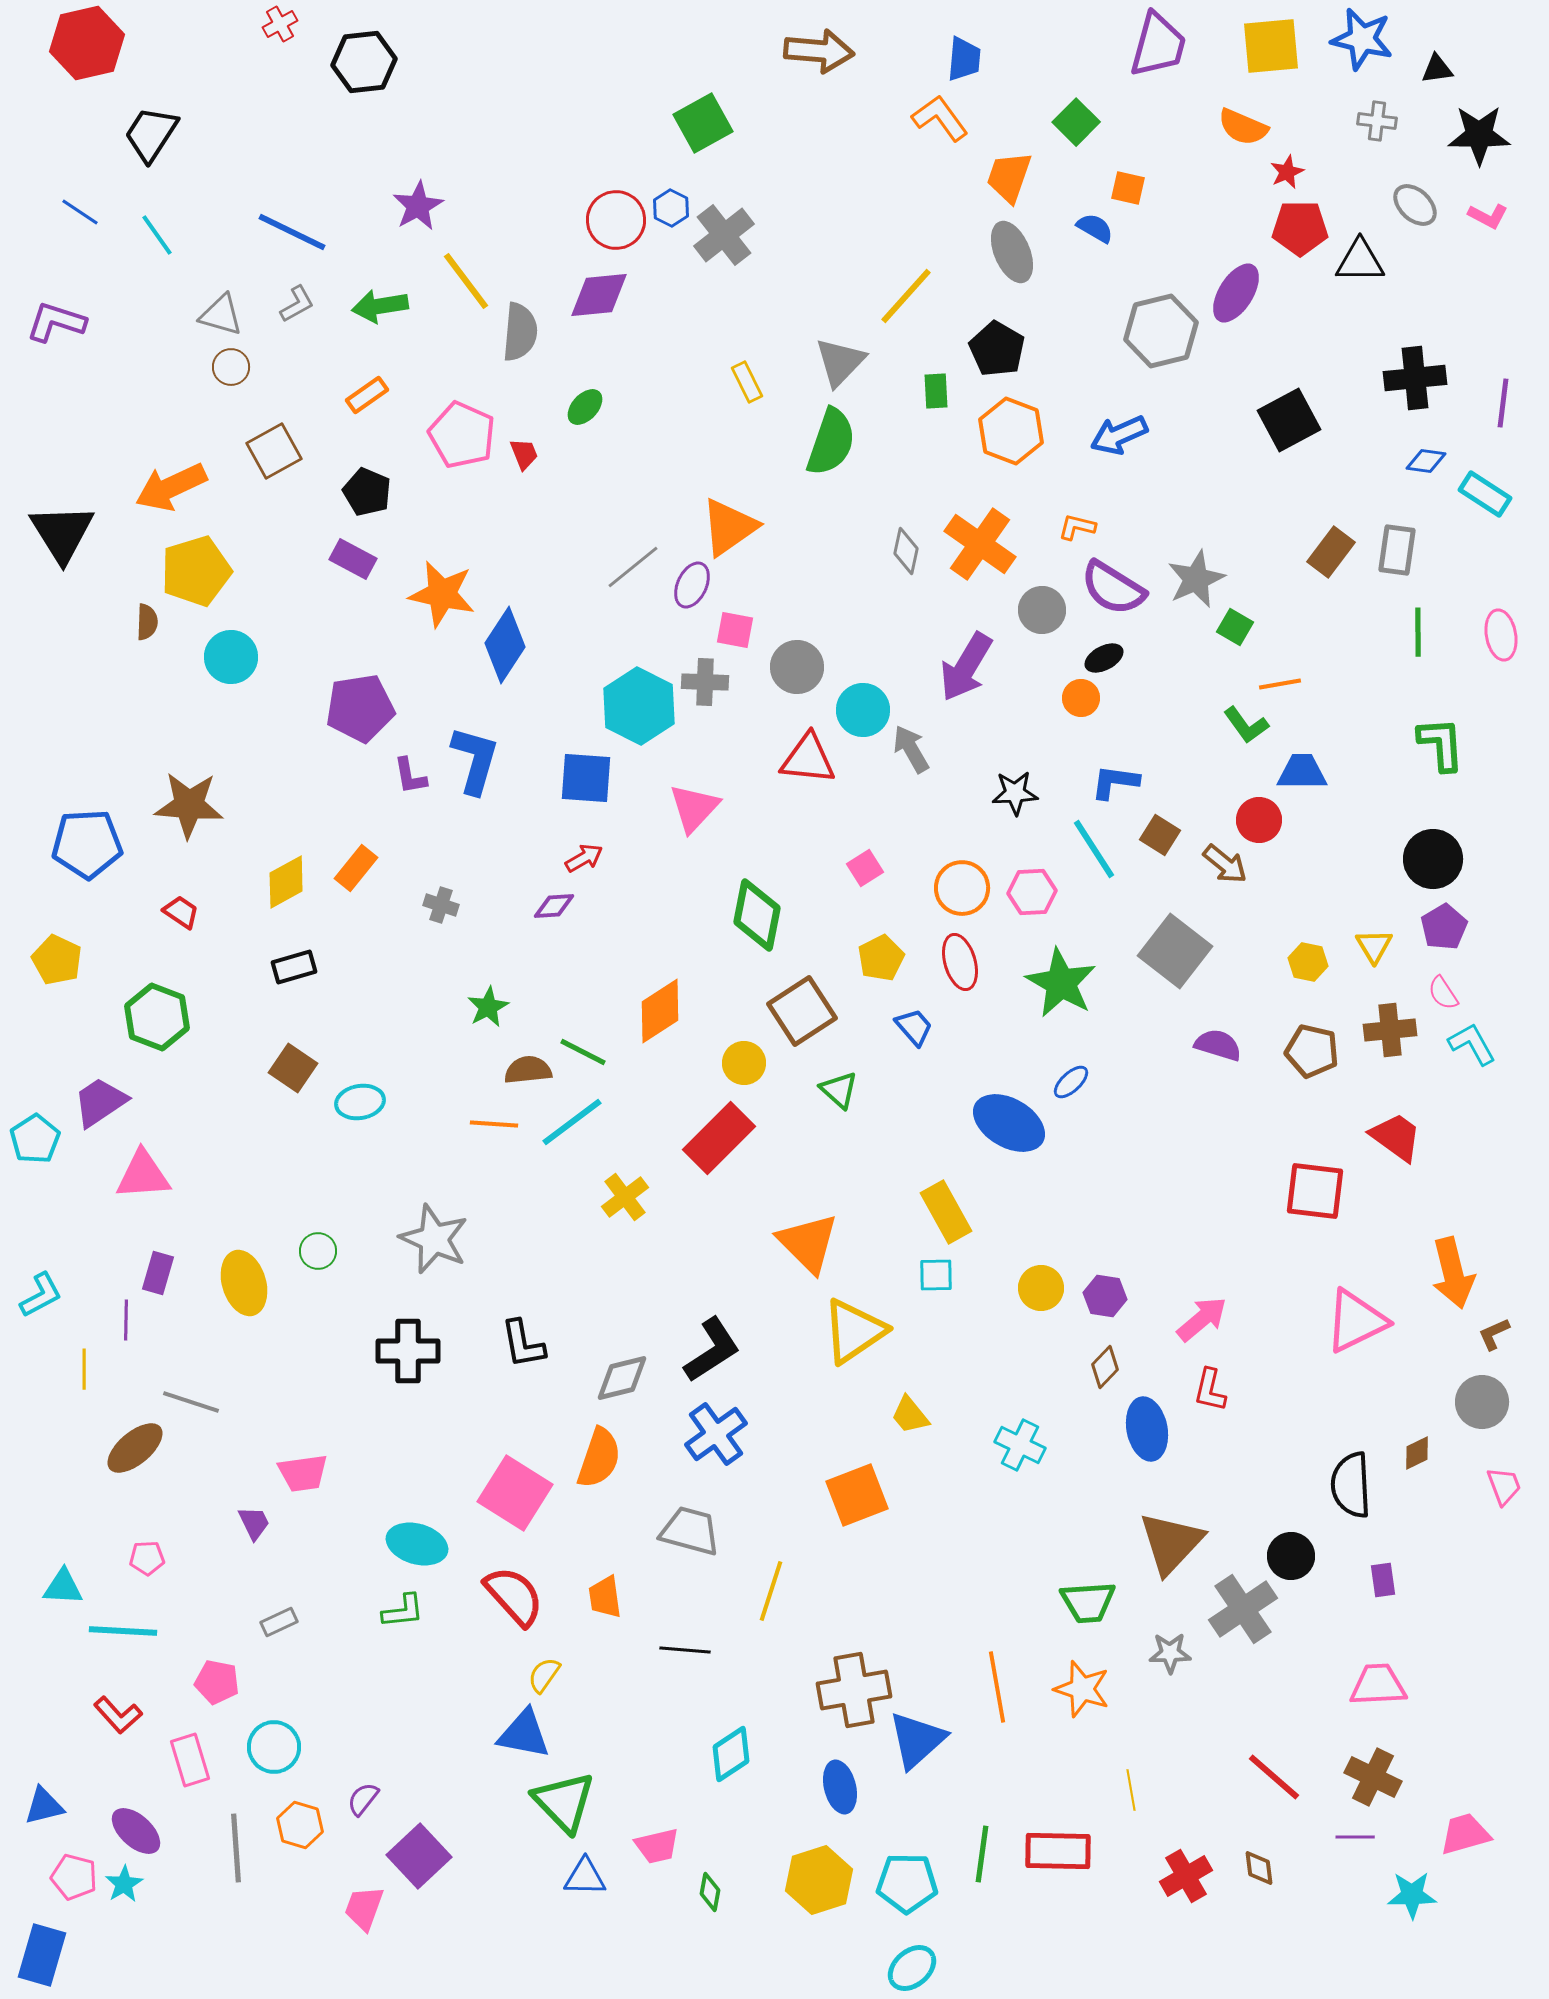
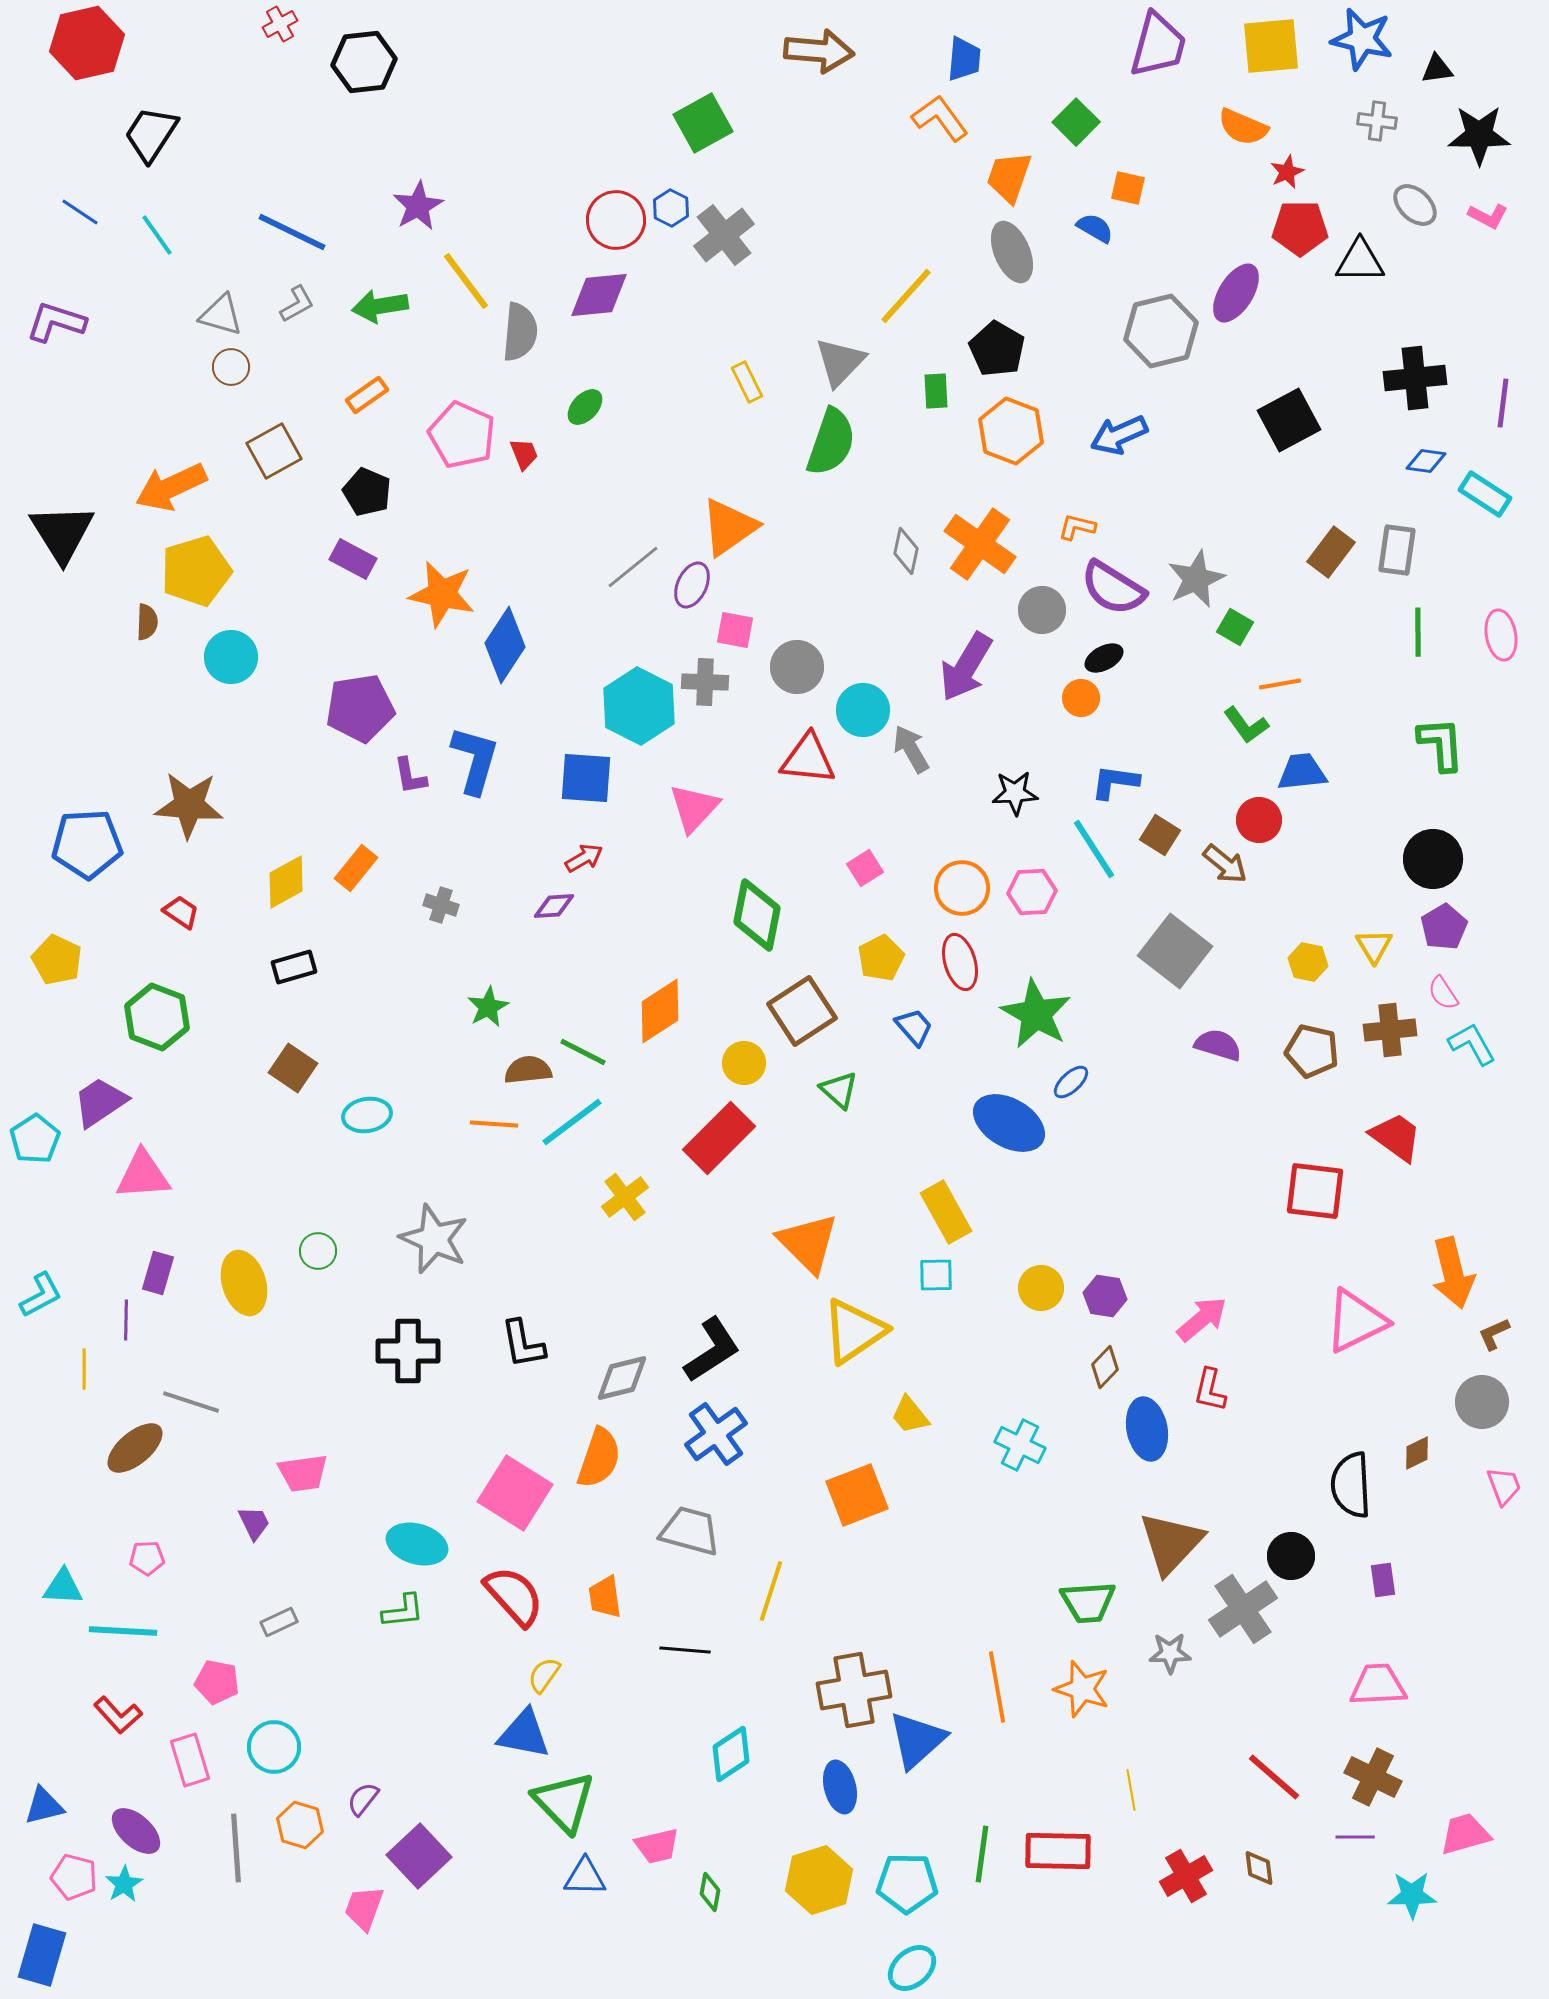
blue trapezoid at (1302, 772): rotated 6 degrees counterclockwise
green star at (1061, 983): moved 25 px left, 31 px down
cyan ellipse at (360, 1102): moved 7 px right, 13 px down
